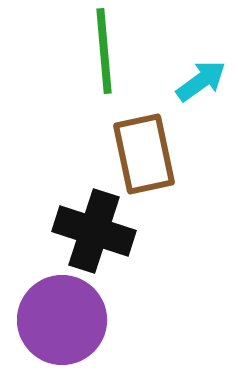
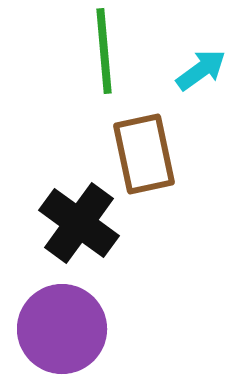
cyan arrow: moved 11 px up
black cross: moved 15 px left, 8 px up; rotated 18 degrees clockwise
purple circle: moved 9 px down
